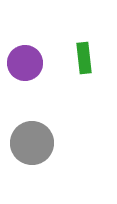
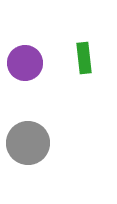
gray circle: moved 4 px left
